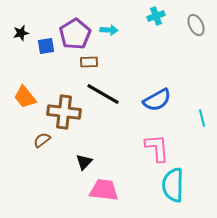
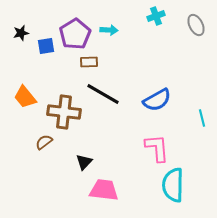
brown semicircle: moved 2 px right, 2 px down
